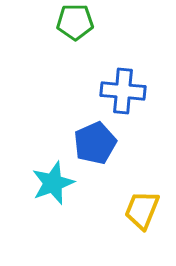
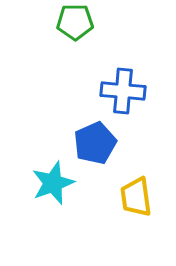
yellow trapezoid: moved 6 px left, 13 px up; rotated 30 degrees counterclockwise
